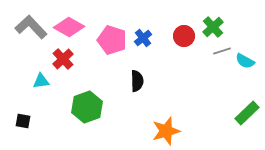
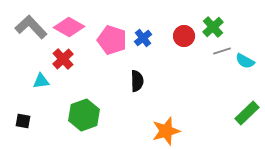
green hexagon: moved 3 px left, 8 px down
